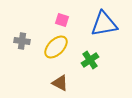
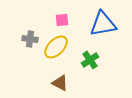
pink square: rotated 24 degrees counterclockwise
blue triangle: moved 1 px left
gray cross: moved 8 px right, 2 px up
